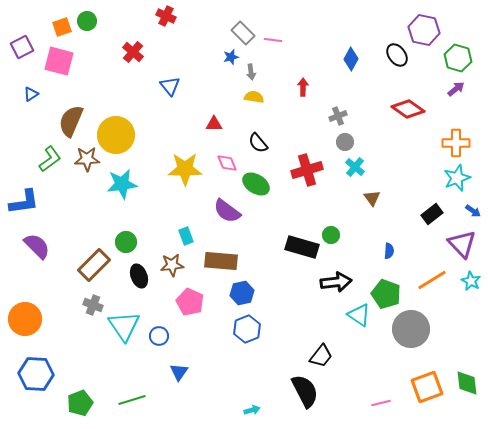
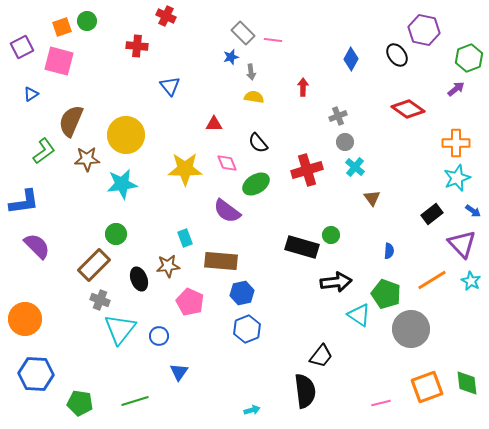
red cross at (133, 52): moved 4 px right, 6 px up; rotated 35 degrees counterclockwise
green hexagon at (458, 58): moved 11 px right; rotated 24 degrees clockwise
yellow circle at (116, 135): moved 10 px right
green L-shape at (50, 159): moved 6 px left, 8 px up
green ellipse at (256, 184): rotated 64 degrees counterclockwise
cyan rectangle at (186, 236): moved 1 px left, 2 px down
green circle at (126, 242): moved 10 px left, 8 px up
brown star at (172, 265): moved 4 px left, 1 px down
black ellipse at (139, 276): moved 3 px down
gray cross at (93, 305): moved 7 px right, 5 px up
cyan triangle at (124, 326): moved 4 px left, 3 px down; rotated 12 degrees clockwise
black semicircle at (305, 391): rotated 20 degrees clockwise
green line at (132, 400): moved 3 px right, 1 px down
green pentagon at (80, 403): rotated 30 degrees clockwise
